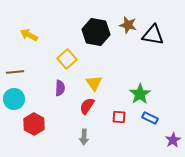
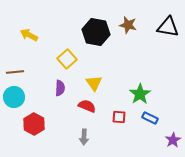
black triangle: moved 15 px right, 8 px up
cyan circle: moved 2 px up
red semicircle: rotated 78 degrees clockwise
